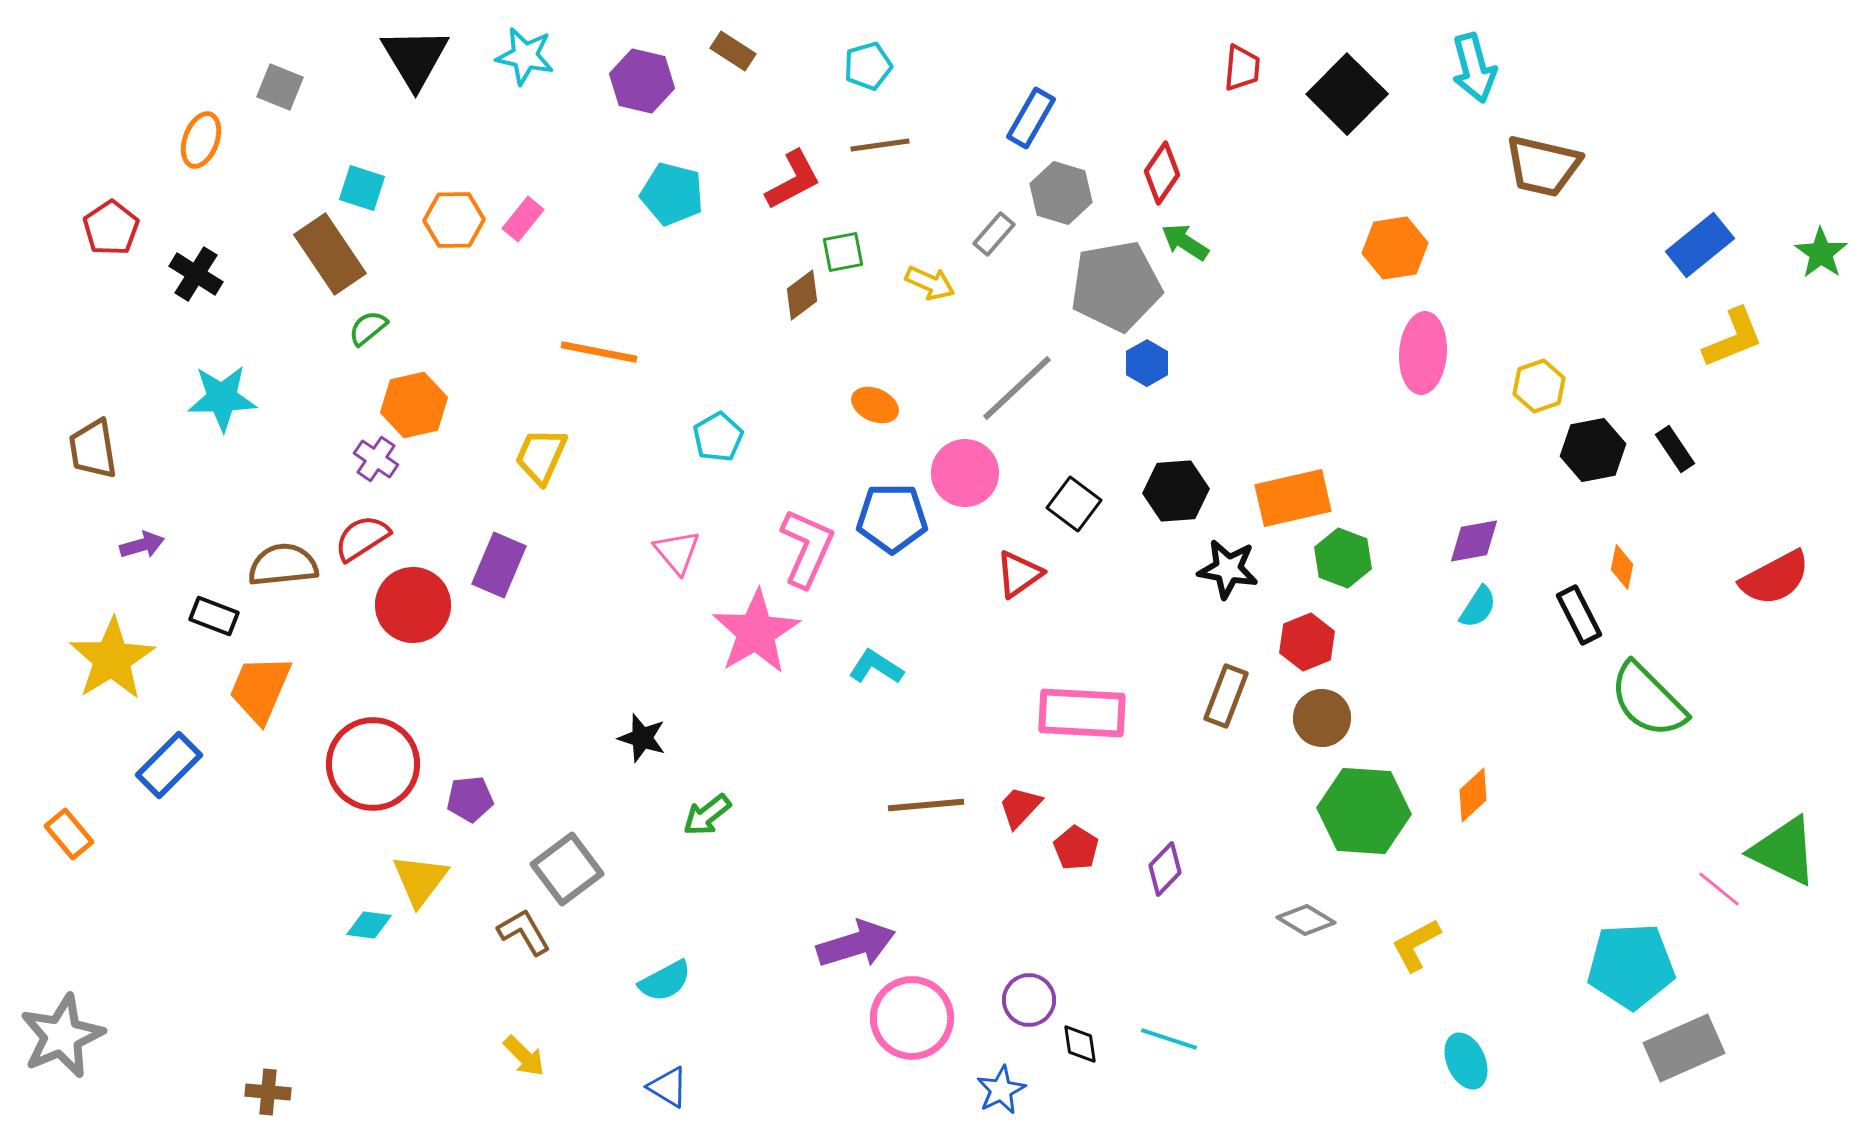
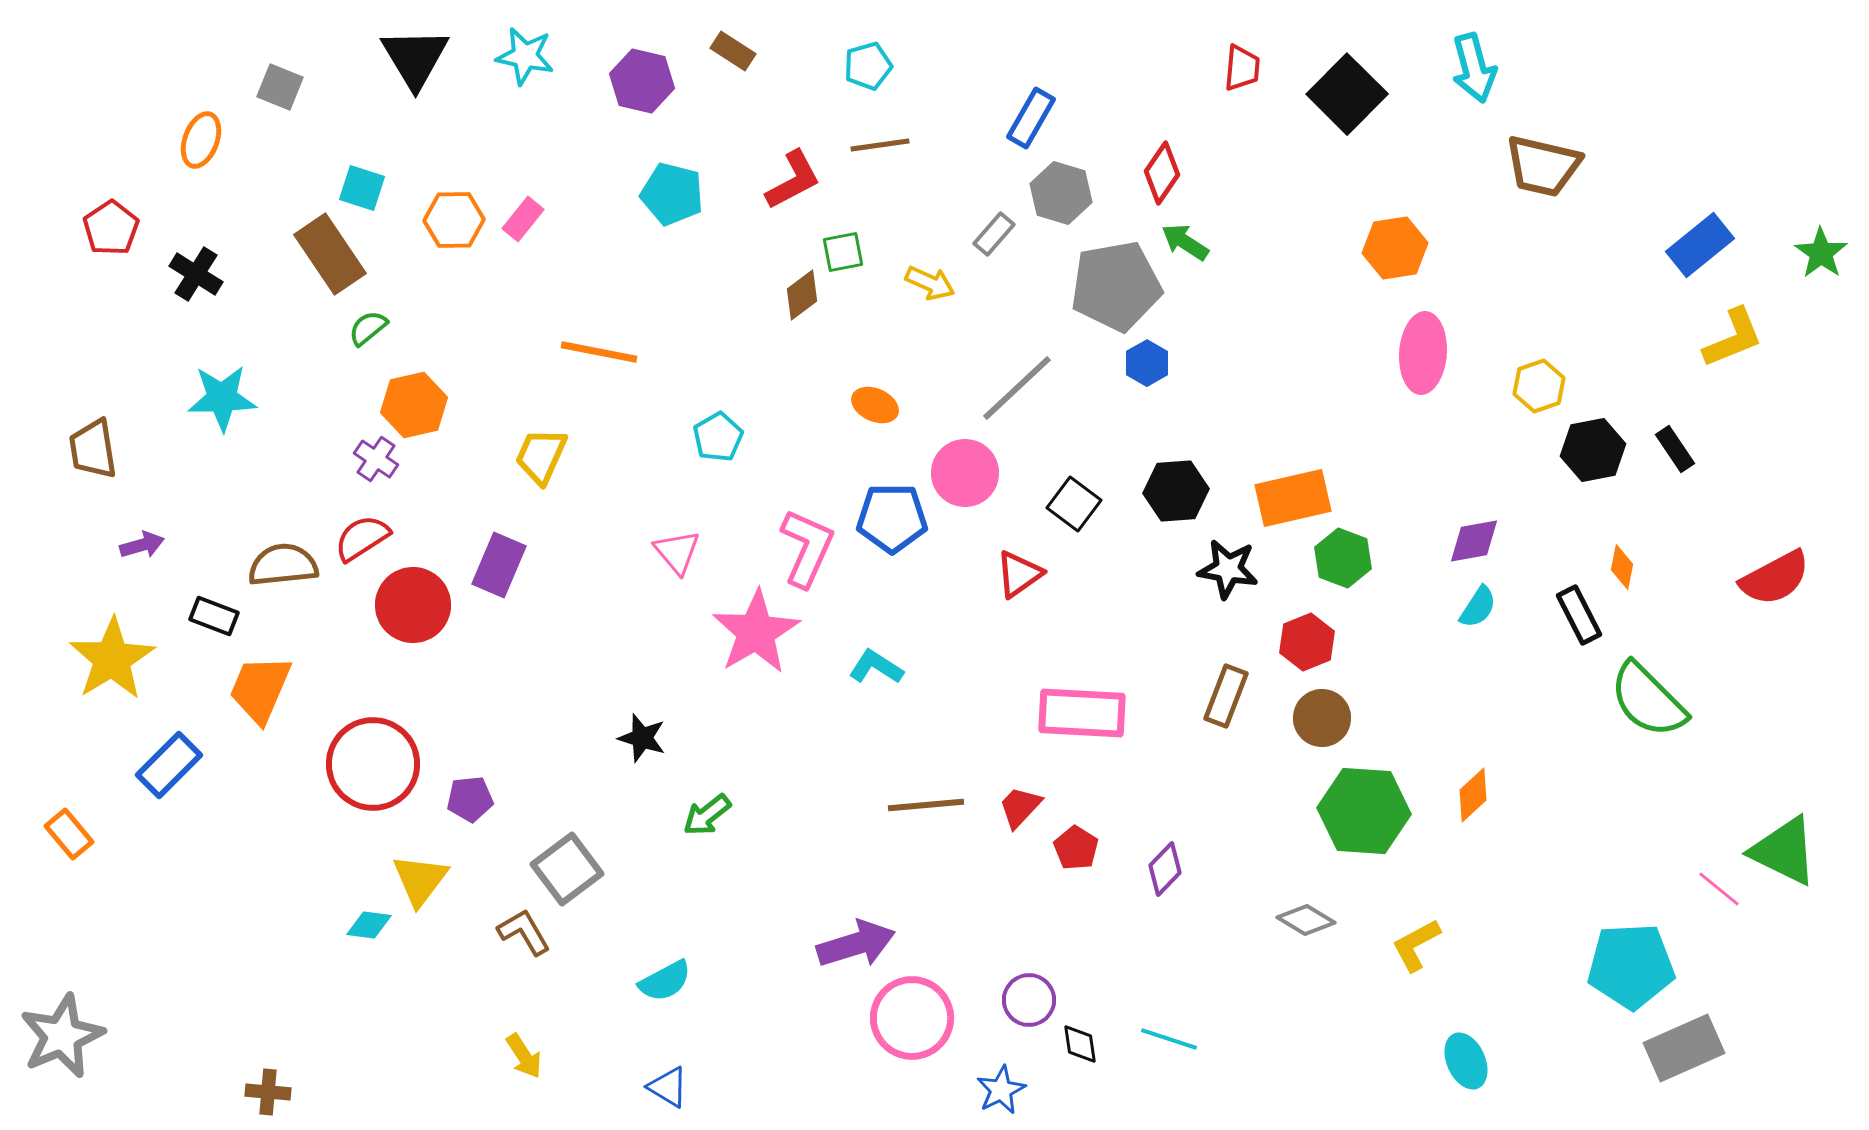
yellow arrow at (524, 1056): rotated 12 degrees clockwise
